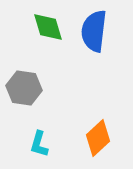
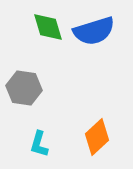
blue semicircle: rotated 114 degrees counterclockwise
orange diamond: moved 1 px left, 1 px up
